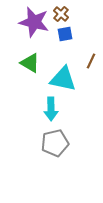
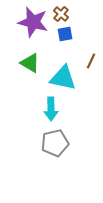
purple star: moved 1 px left
cyan triangle: moved 1 px up
